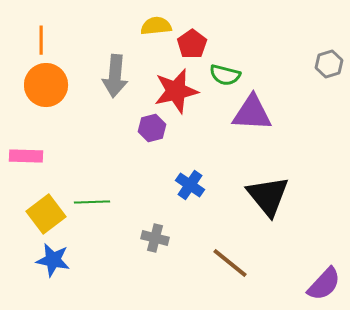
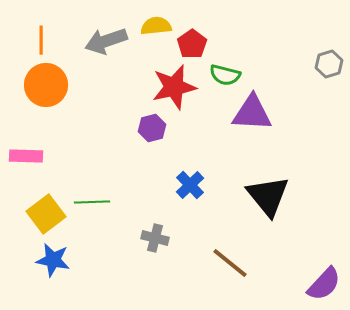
gray arrow: moved 9 px left, 35 px up; rotated 66 degrees clockwise
red star: moved 2 px left, 4 px up
blue cross: rotated 12 degrees clockwise
